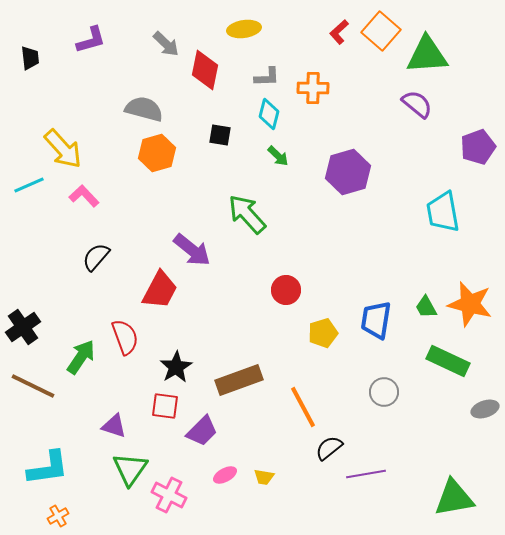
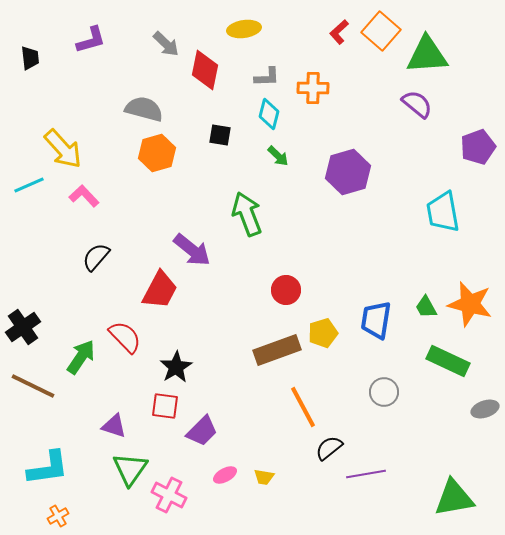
green arrow at (247, 214): rotated 21 degrees clockwise
red semicircle at (125, 337): rotated 24 degrees counterclockwise
brown rectangle at (239, 380): moved 38 px right, 30 px up
